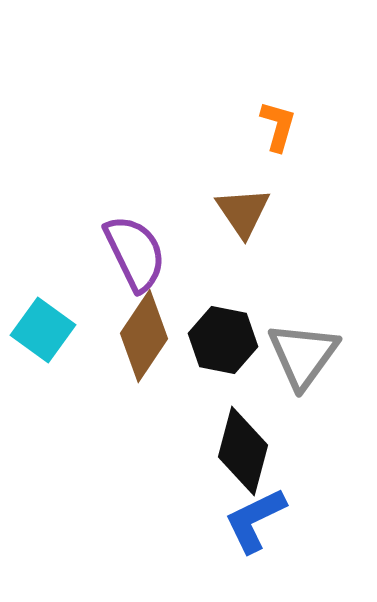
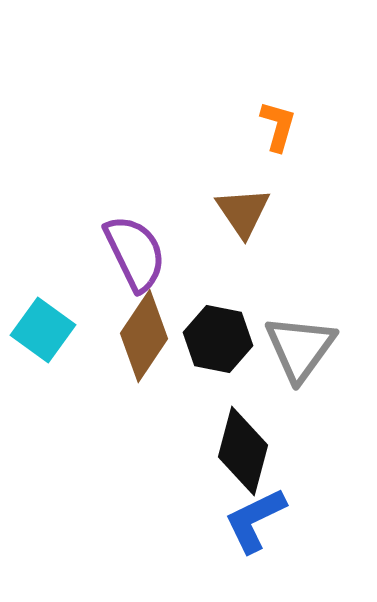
black hexagon: moved 5 px left, 1 px up
gray triangle: moved 3 px left, 7 px up
